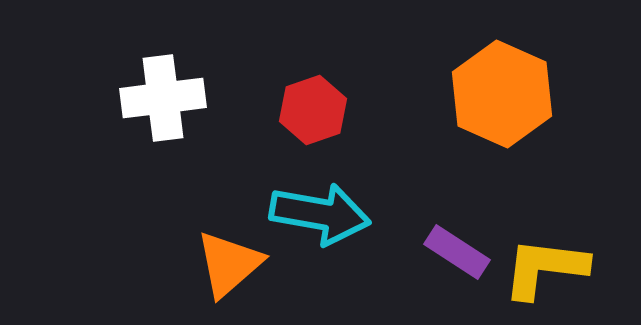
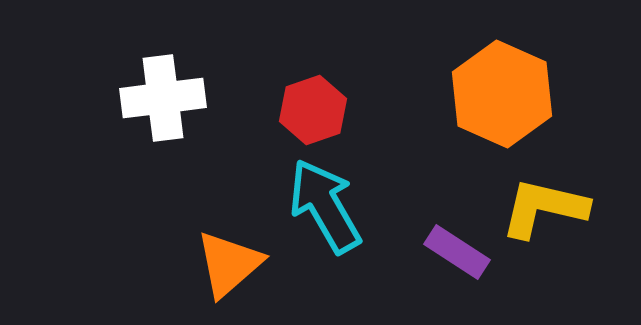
cyan arrow: moved 5 px right, 8 px up; rotated 130 degrees counterclockwise
yellow L-shape: moved 1 px left, 60 px up; rotated 6 degrees clockwise
